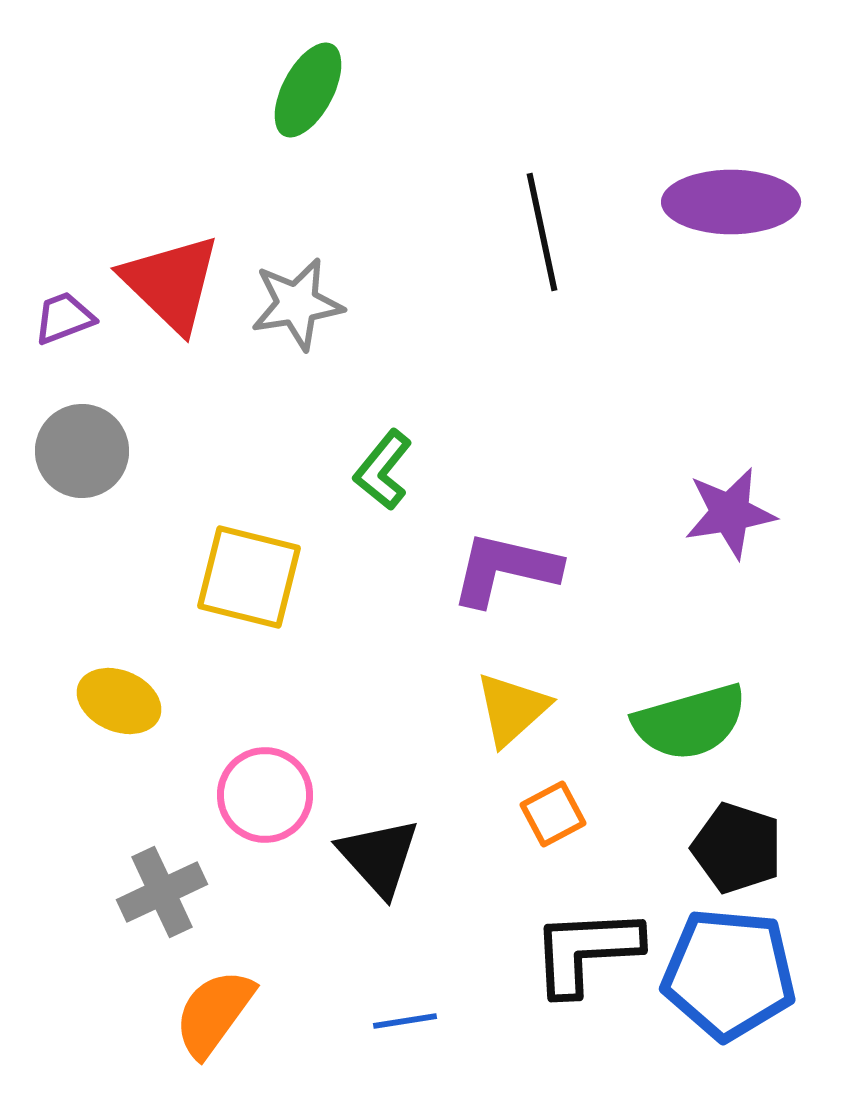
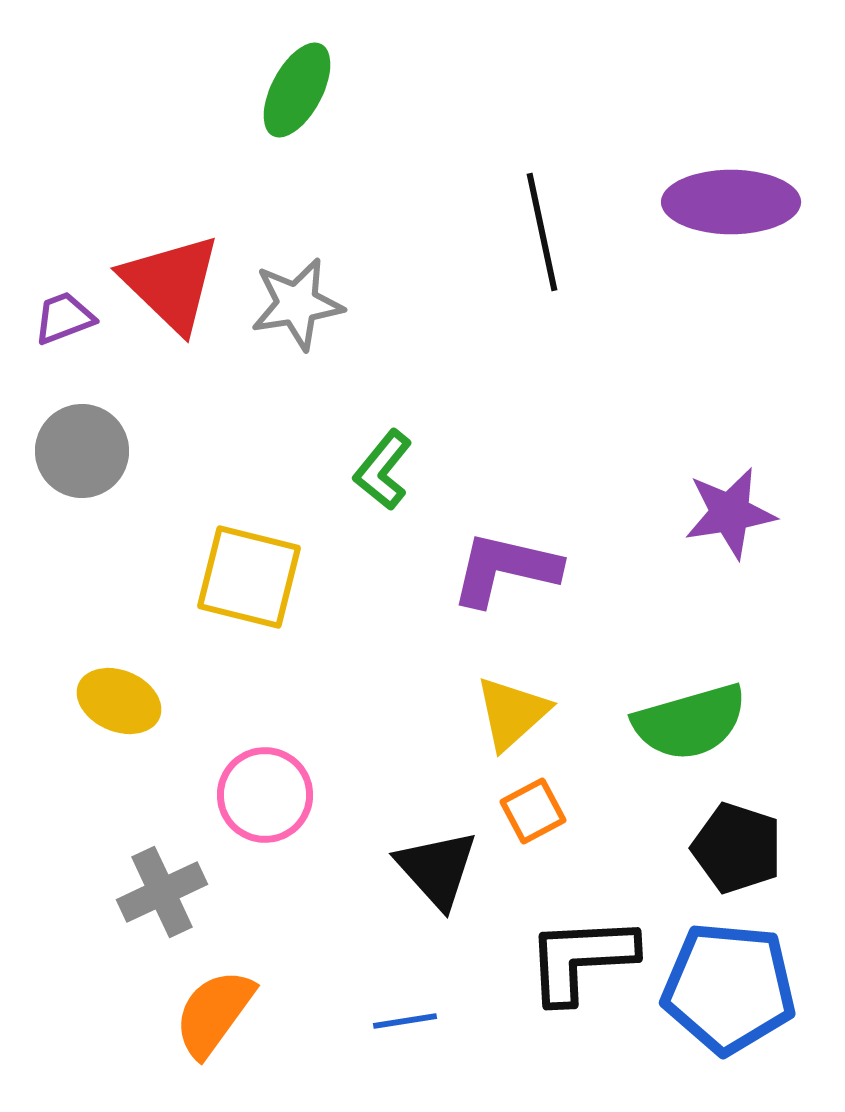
green ellipse: moved 11 px left
yellow triangle: moved 4 px down
orange square: moved 20 px left, 3 px up
black triangle: moved 58 px right, 12 px down
black L-shape: moved 5 px left, 8 px down
blue pentagon: moved 14 px down
